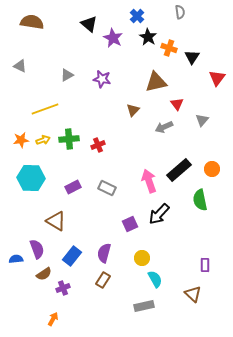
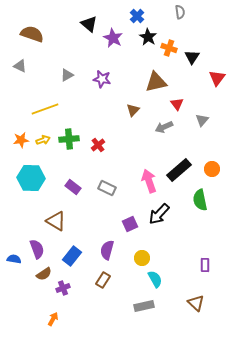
brown semicircle at (32, 22): moved 12 px down; rotated 10 degrees clockwise
red cross at (98, 145): rotated 16 degrees counterclockwise
purple rectangle at (73, 187): rotated 63 degrees clockwise
purple semicircle at (104, 253): moved 3 px right, 3 px up
blue semicircle at (16, 259): moved 2 px left; rotated 16 degrees clockwise
brown triangle at (193, 294): moved 3 px right, 9 px down
